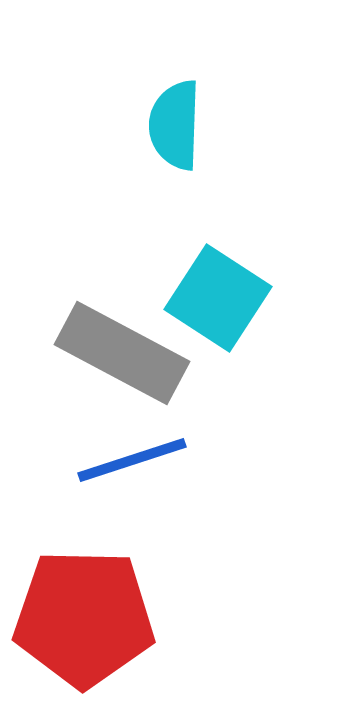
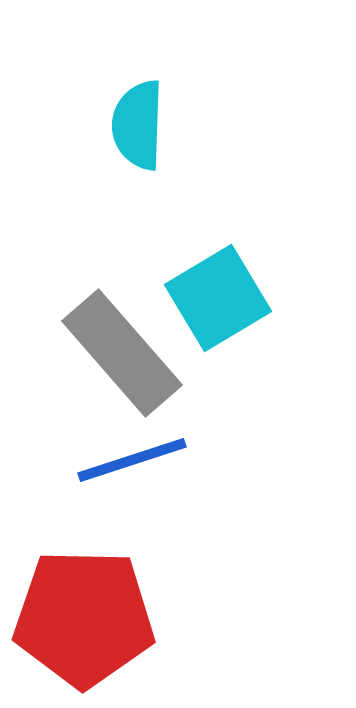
cyan semicircle: moved 37 px left
cyan square: rotated 26 degrees clockwise
gray rectangle: rotated 21 degrees clockwise
